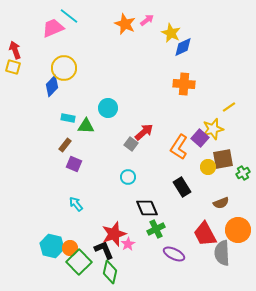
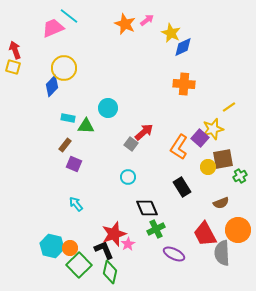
green cross at (243, 173): moved 3 px left, 3 px down
green square at (79, 262): moved 3 px down
